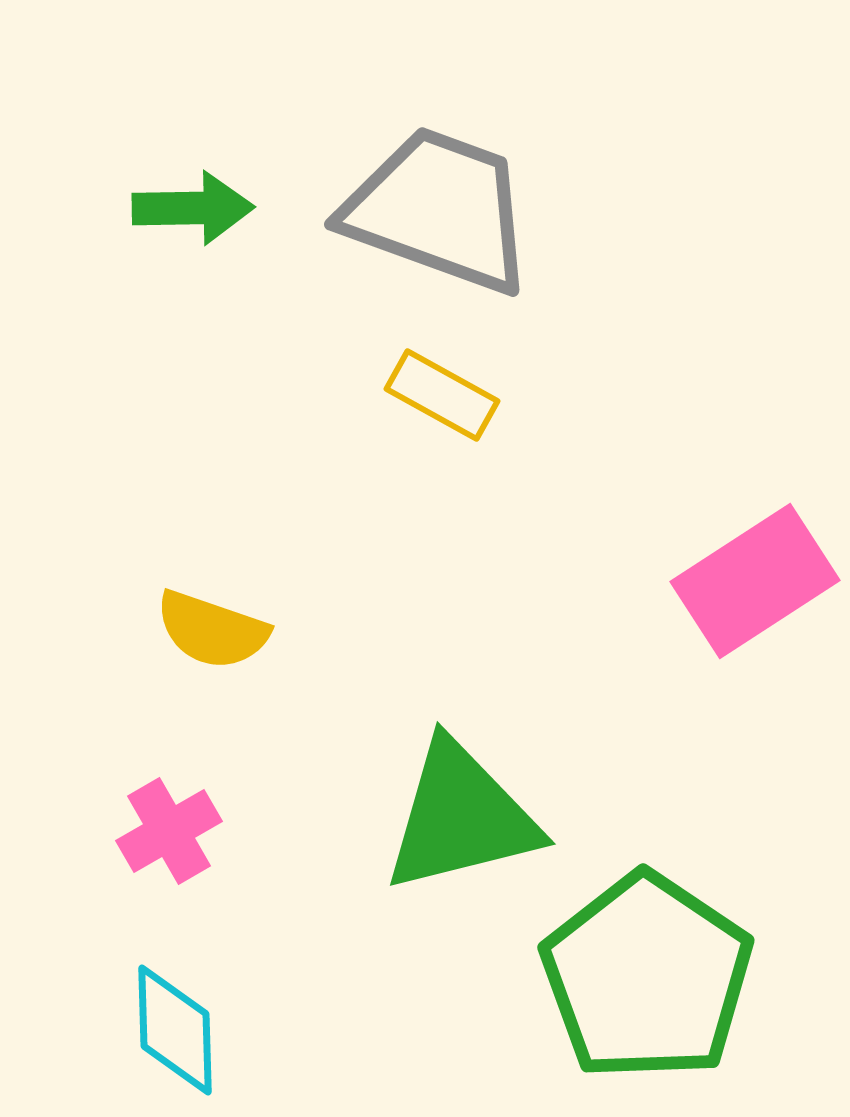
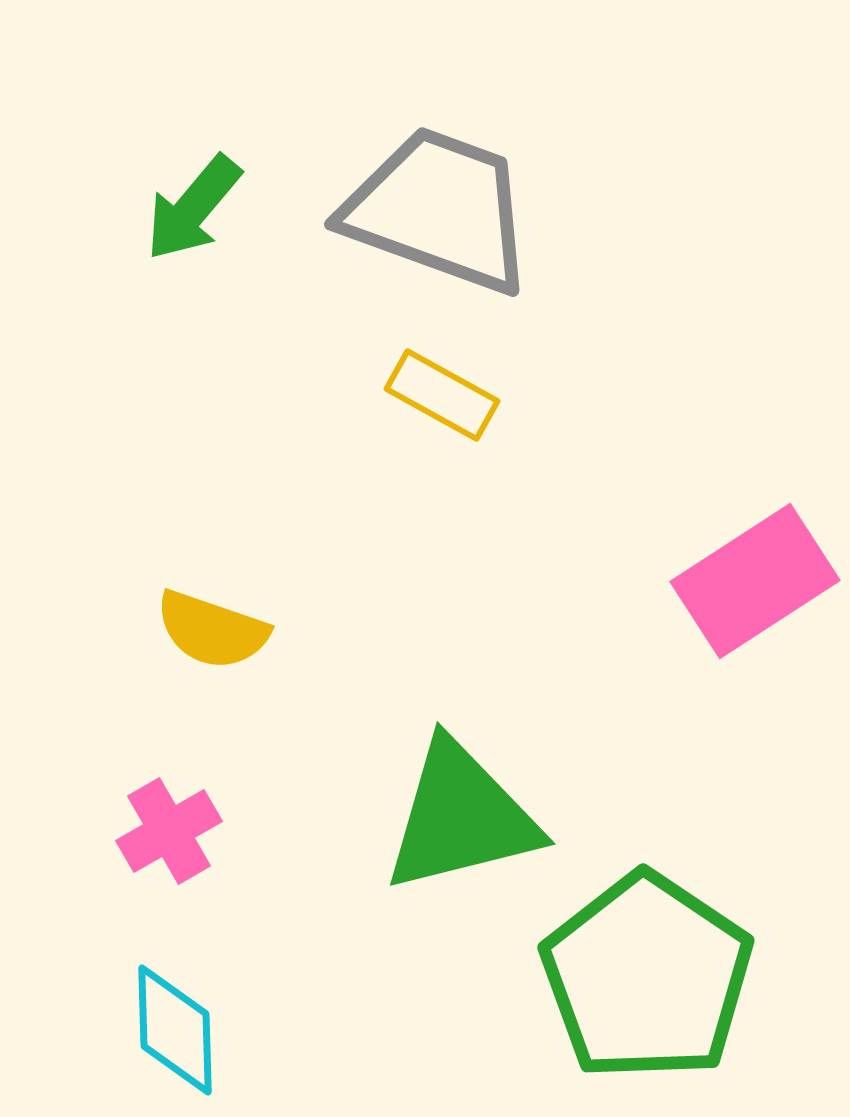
green arrow: rotated 131 degrees clockwise
